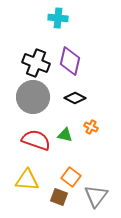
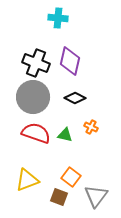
red semicircle: moved 7 px up
yellow triangle: rotated 25 degrees counterclockwise
